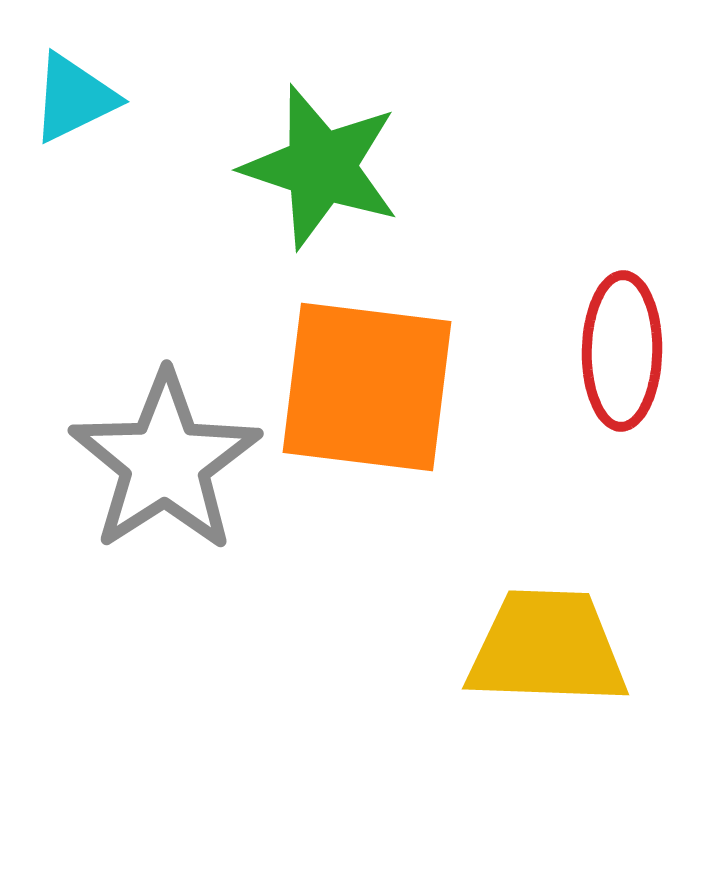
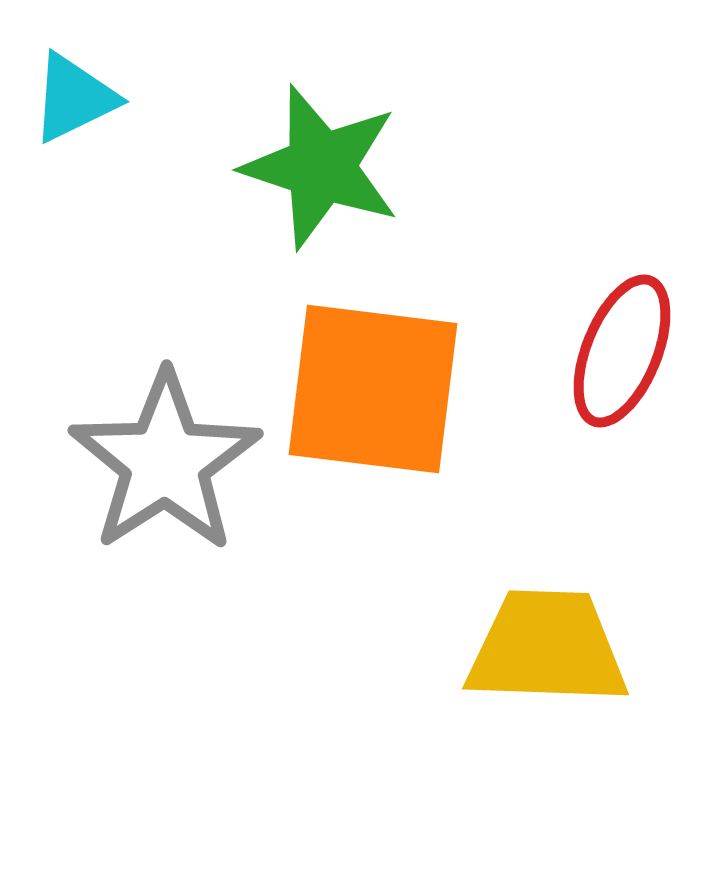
red ellipse: rotated 21 degrees clockwise
orange square: moved 6 px right, 2 px down
